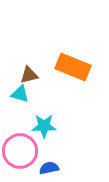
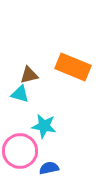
cyan star: rotated 10 degrees clockwise
